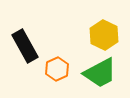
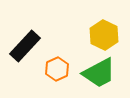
black rectangle: rotated 72 degrees clockwise
green trapezoid: moved 1 px left
